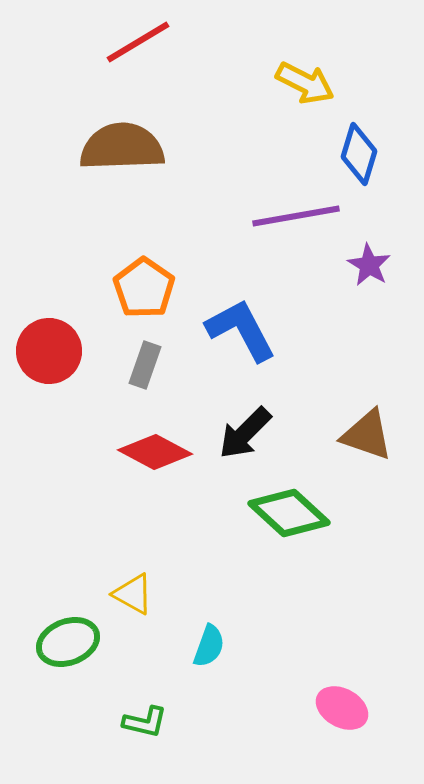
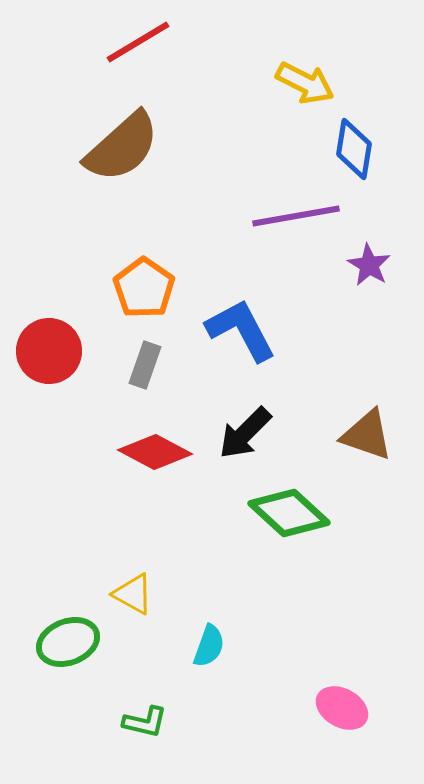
brown semicircle: rotated 140 degrees clockwise
blue diamond: moved 5 px left, 5 px up; rotated 8 degrees counterclockwise
